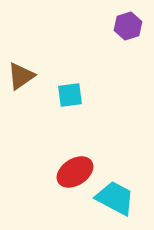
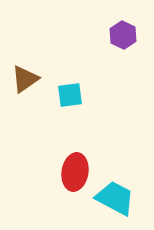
purple hexagon: moved 5 px left, 9 px down; rotated 16 degrees counterclockwise
brown triangle: moved 4 px right, 3 px down
red ellipse: rotated 48 degrees counterclockwise
